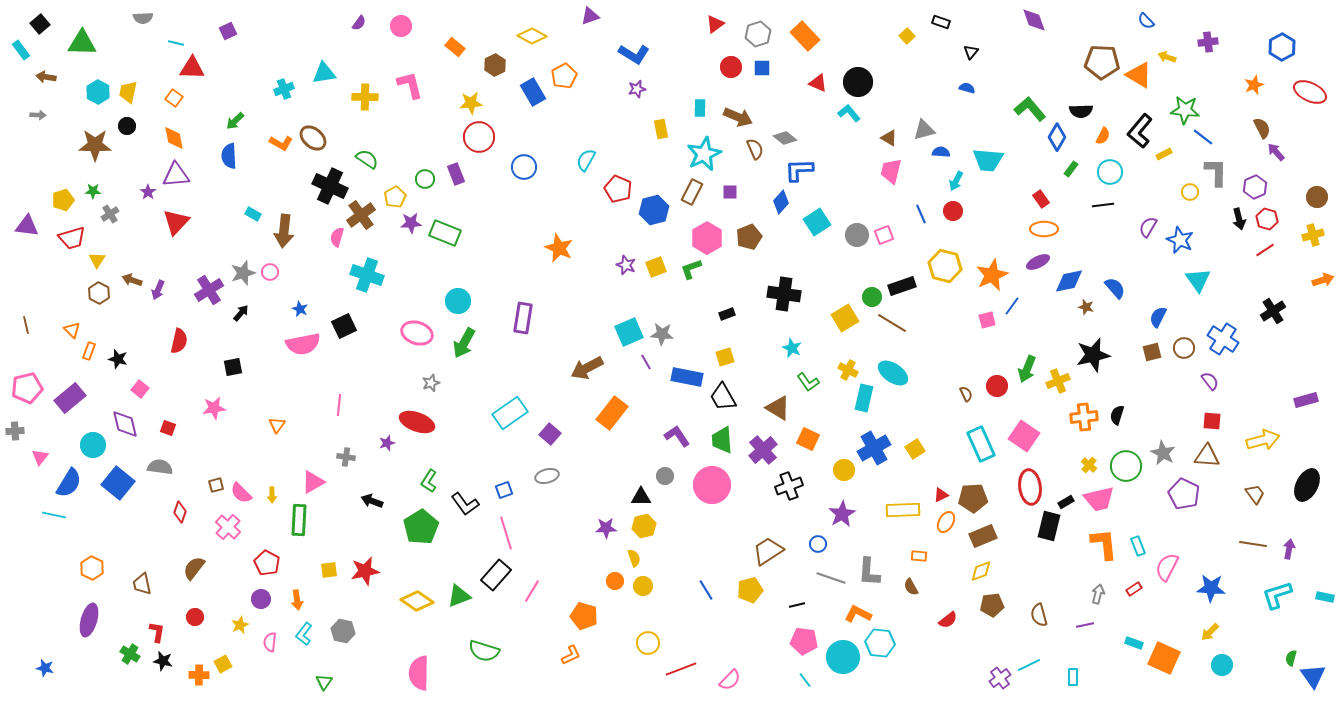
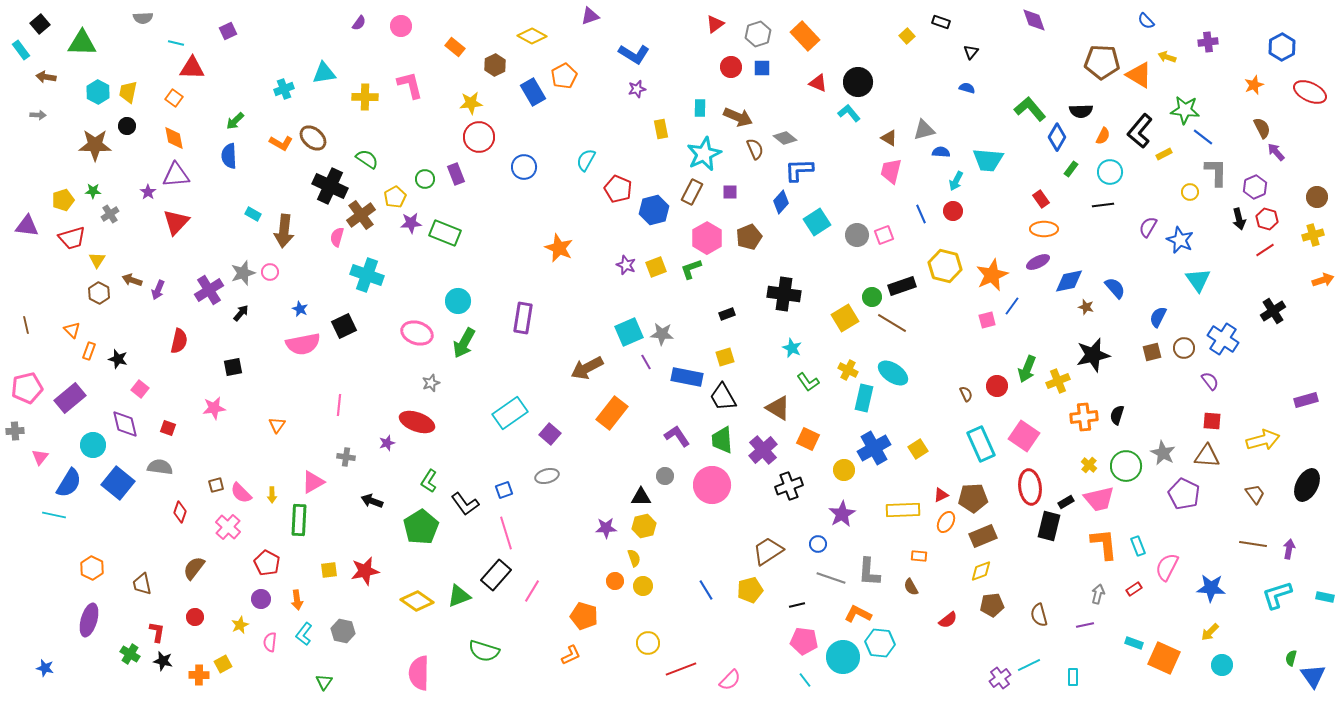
yellow square at (915, 449): moved 3 px right
